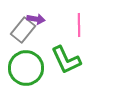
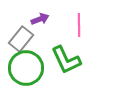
purple arrow: moved 4 px right; rotated 30 degrees counterclockwise
gray rectangle: moved 2 px left, 9 px down
